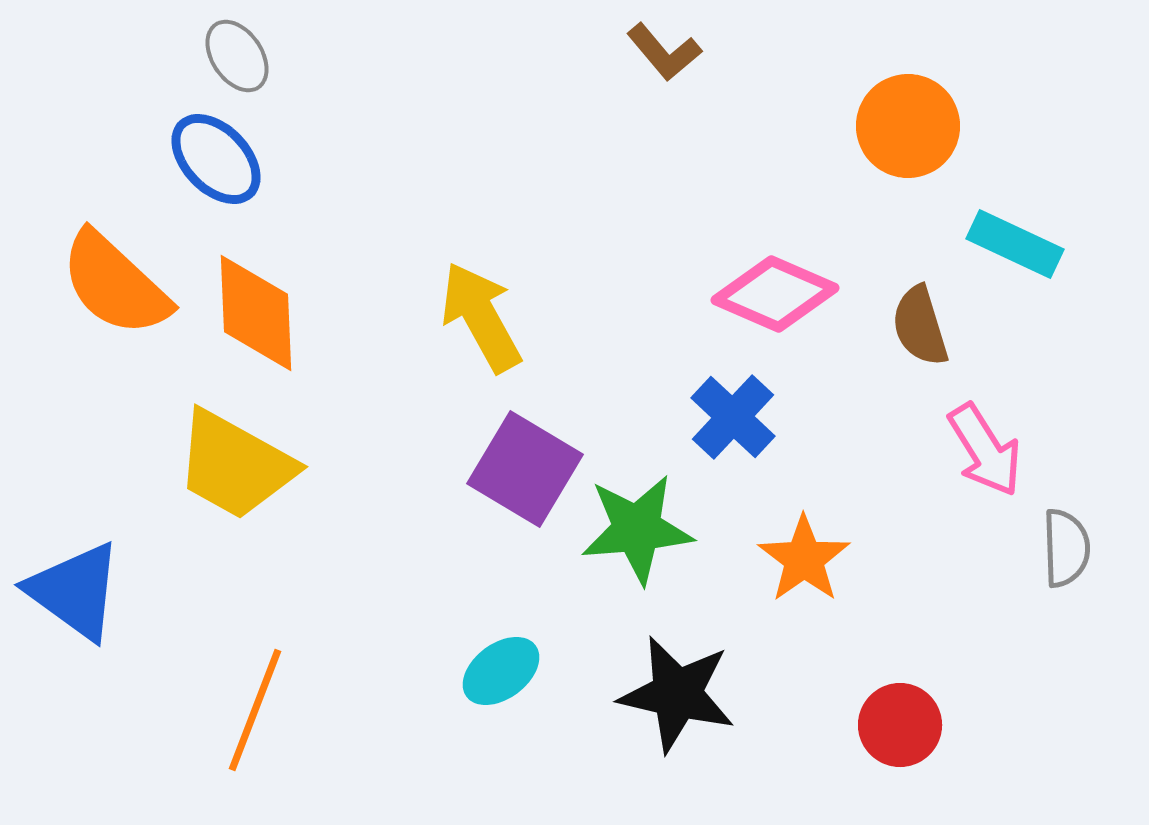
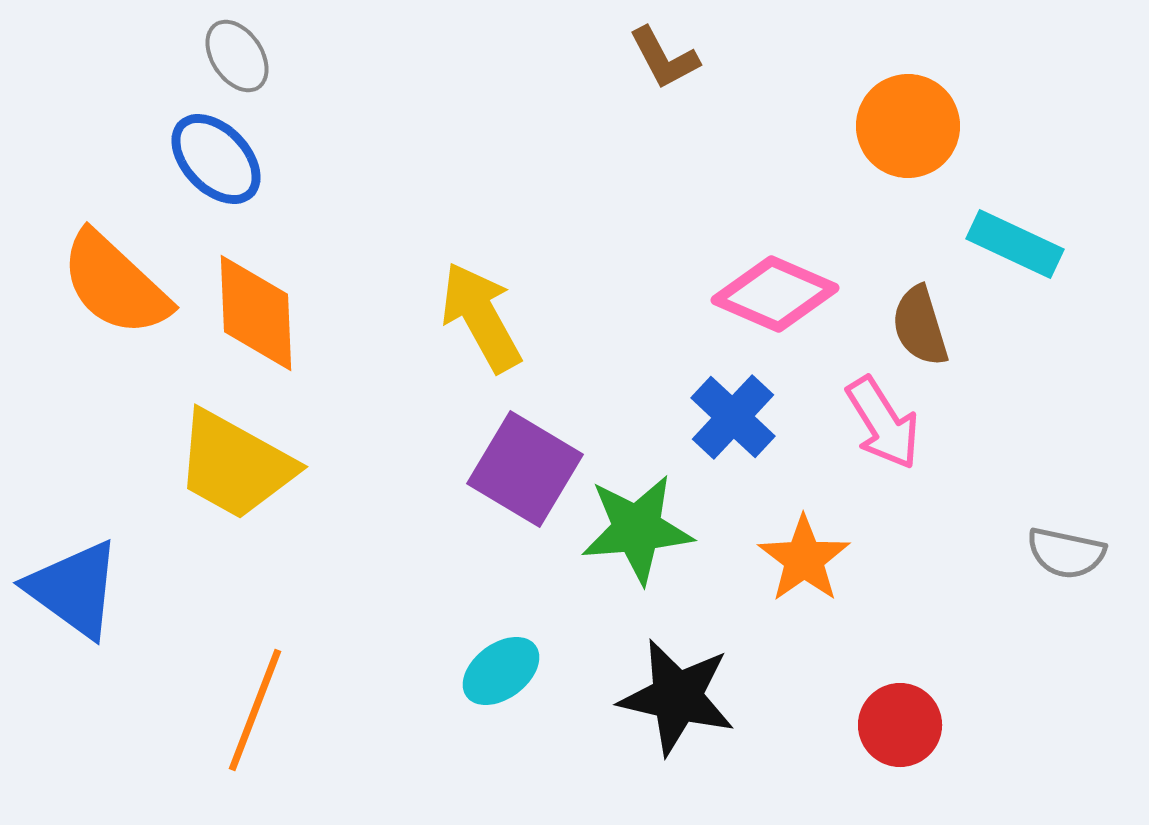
brown L-shape: moved 6 px down; rotated 12 degrees clockwise
pink arrow: moved 102 px left, 27 px up
gray semicircle: moved 5 px down; rotated 104 degrees clockwise
blue triangle: moved 1 px left, 2 px up
black star: moved 3 px down
